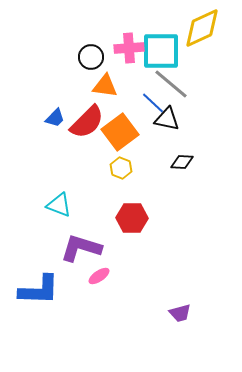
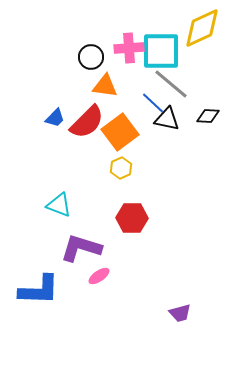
black diamond: moved 26 px right, 46 px up
yellow hexagon: rotated 15 degrees clockwise
